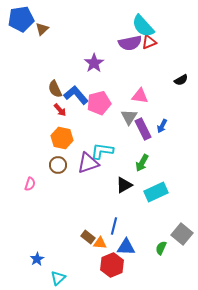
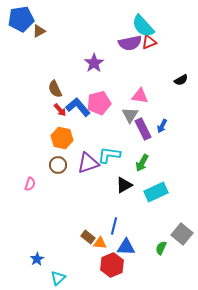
brown triangle: moved 3 px left, 2 px down; rotated 16 degrees clockwise
blue L-shape: moved 2 px right, 12 px down
gray triangle: moved 1 px right, 2 px up
cyan L-shape: moved 7 px right, 4 px down
